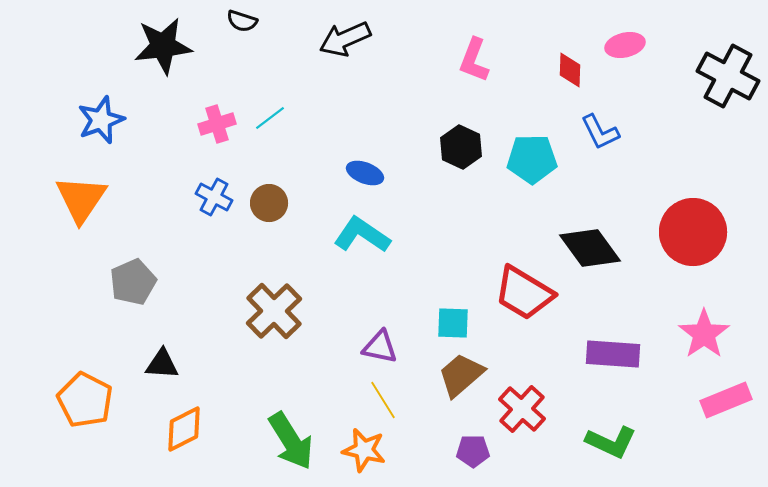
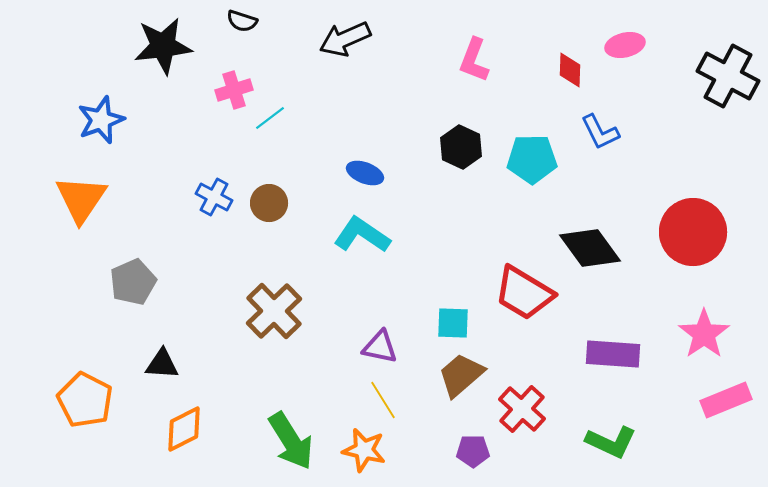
pink cross: moved 17 px right, 34 px up
